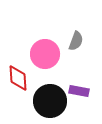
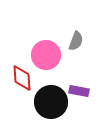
pink circle: moved 1 px right, 1 px down
red diamond: moved 4 px right
black circle: moved 1 px right, 1 px down
